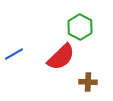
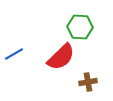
green hexagon: rotated 25 degrees counterclockwise
brown cross: rotated 12 degrees counterclockwise
